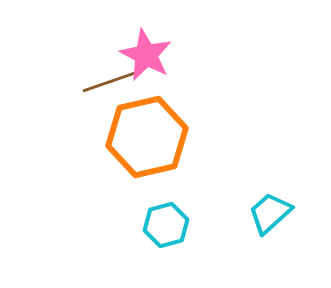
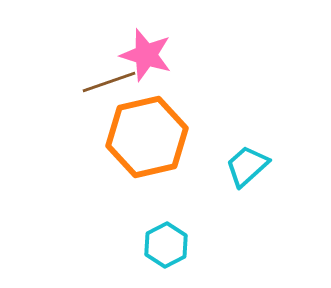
pink star: rotated 10 degrees counterclockwise
cyan trapezoid: moved 23 px left, 47 px up
cyan hexagon: moved 20 px down; rotated 12 degrees counterclockwise
